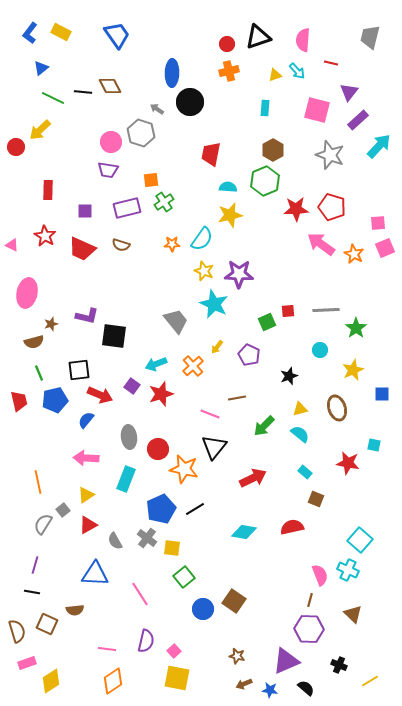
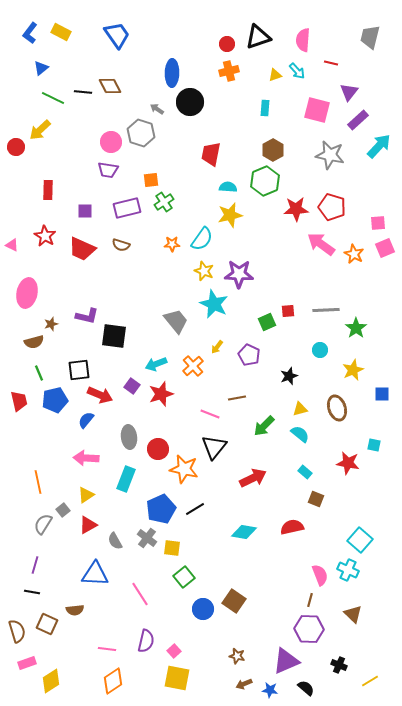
gray star at (330, 155): rotated 8 degrees counterclockwise
